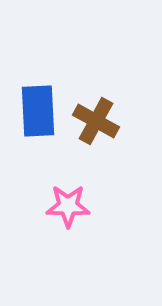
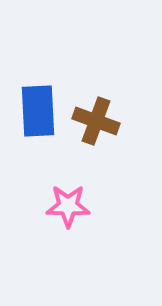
brown cross: rotated 9 degrees counterclockwise
